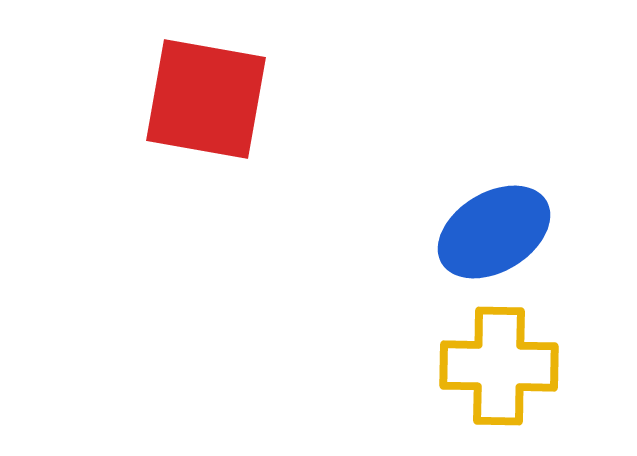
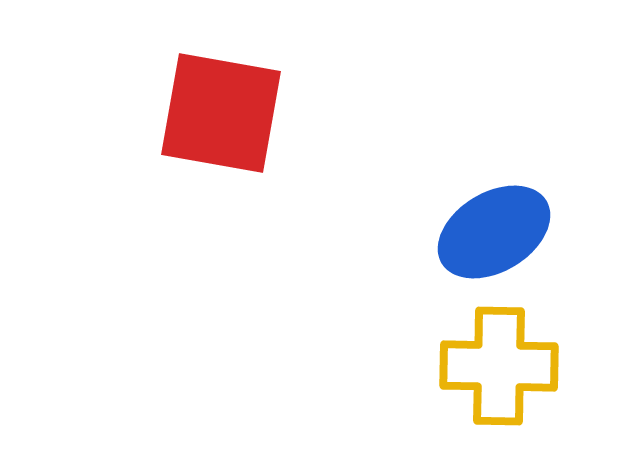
red square: moved 15 px right, 14 px down
